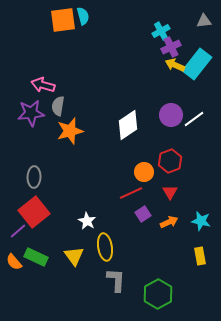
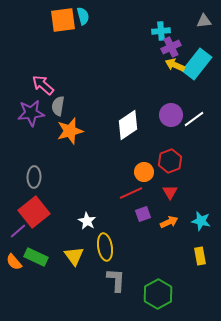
cyan cross: rotated 24 degrees clockwise
pink arrow: rotated 25 degrees clockwise
purple square: rotated 14 degrees clockwise
